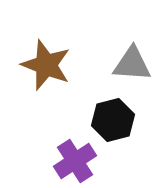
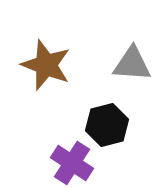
black hexagon: moved 6 px left, 5 px down
purple cross: moved 3 px left, 2 px down; rotated 24 degrees counterclockwise
